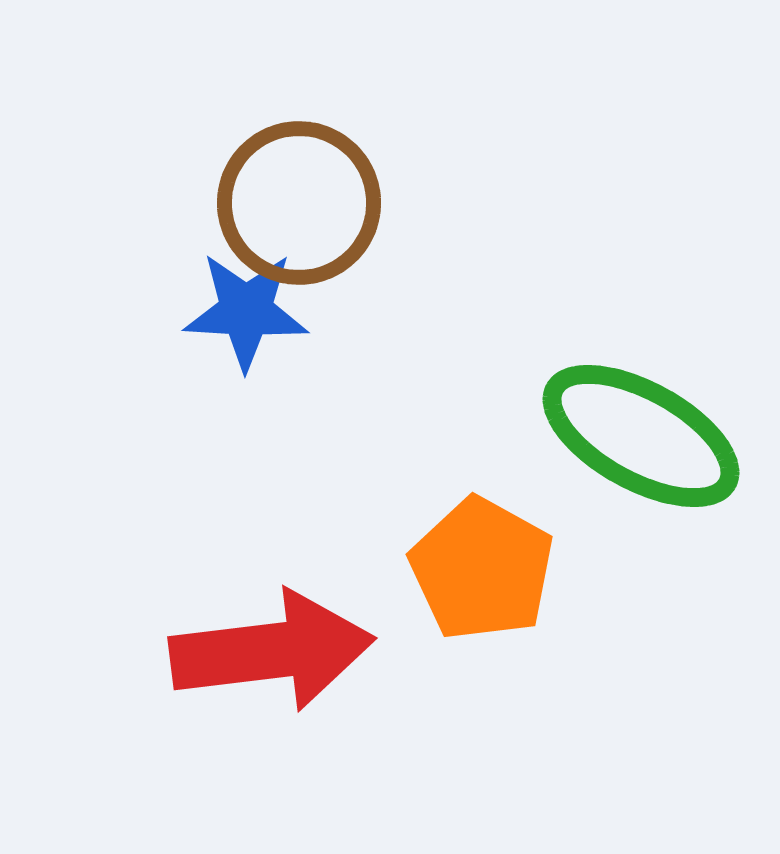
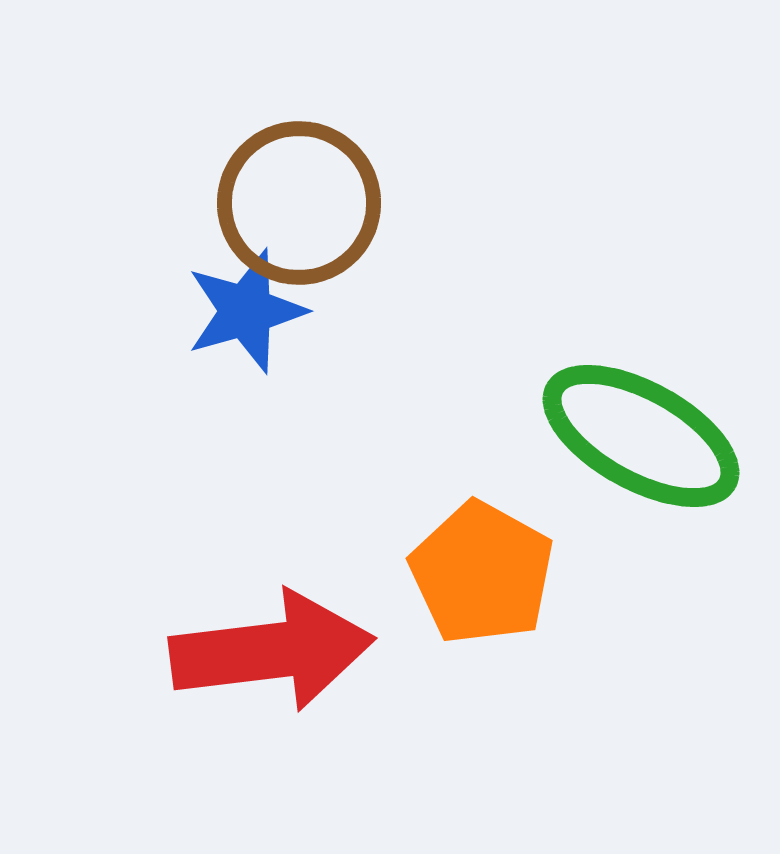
blue star: rotated 19 degrees counterclockwise
orange pentagon: moved 4 px down
